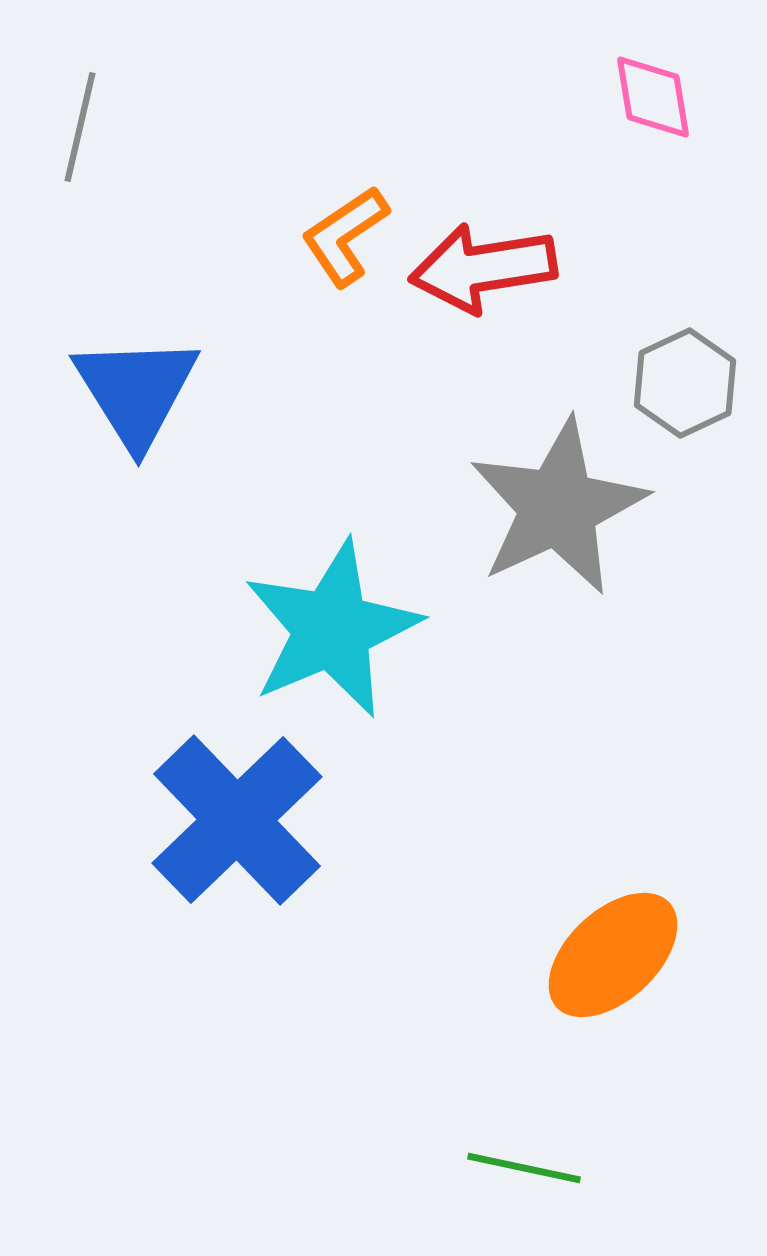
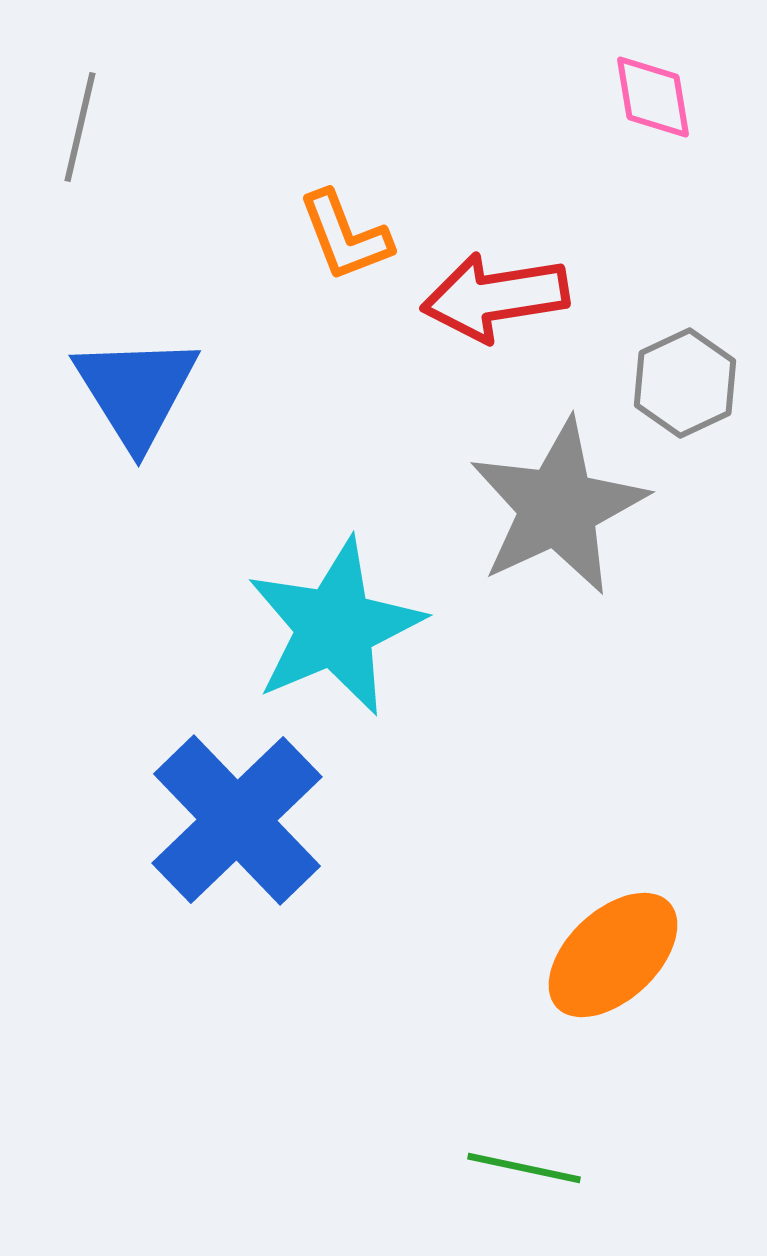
orange L-shape: rotated 77 degrees counterclockwise
red arrow: moved 12 px right, 29 px down
cyan star: moved 3 px right, 2 px up
